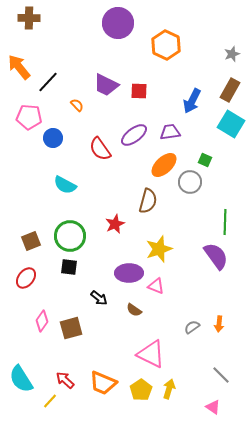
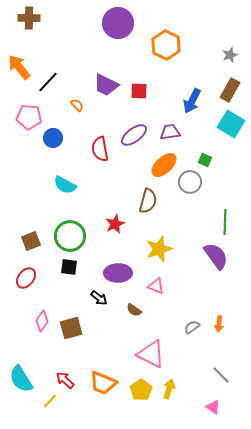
gray star at (232, 54): moved 2 px left, 1 px down
red semicircle at (100, 149): rotated 25 degrees clockwise
purple ellipse at (129, 273): moved 11 px left
